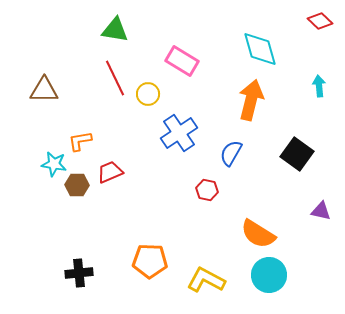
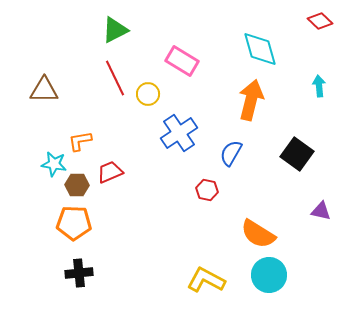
green triangle: rotated 36 degrees counterclockwise
orange pentagon: moved 76 px left, 38 px up
